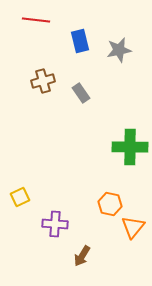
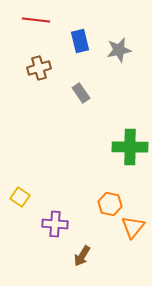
brown cross: moved 4 px left, 13 px up
yellow square: rotated 30 degrees counterclockwise
